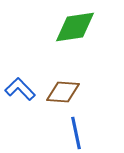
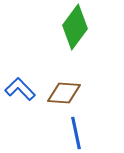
green diamond: rotated 45 degrees counterclockwise
brown diamond: moved 1 px right, 1 px down
